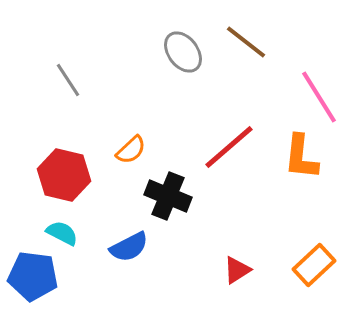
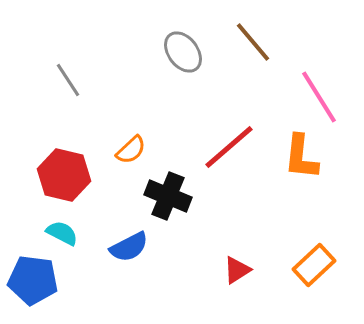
brown line: moved 7 px right; rotated 12 degrees clockwise
blue pentagon: moved 4 px down
